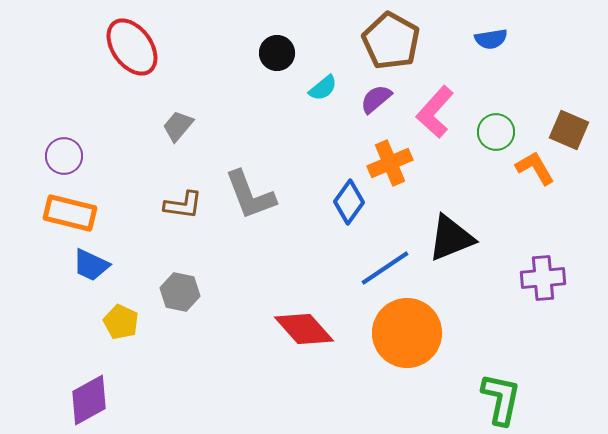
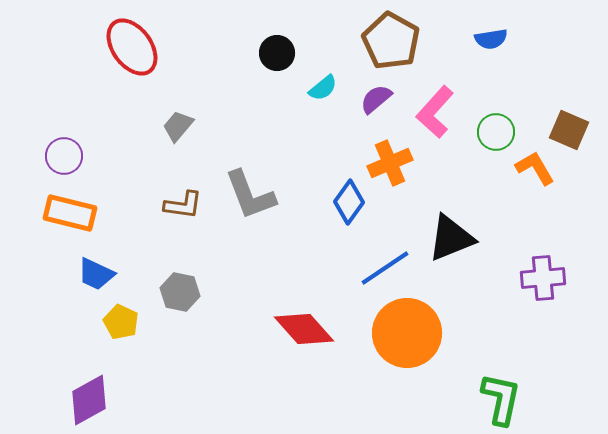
blue trapezoid: moved 5 px right, 9 px down
